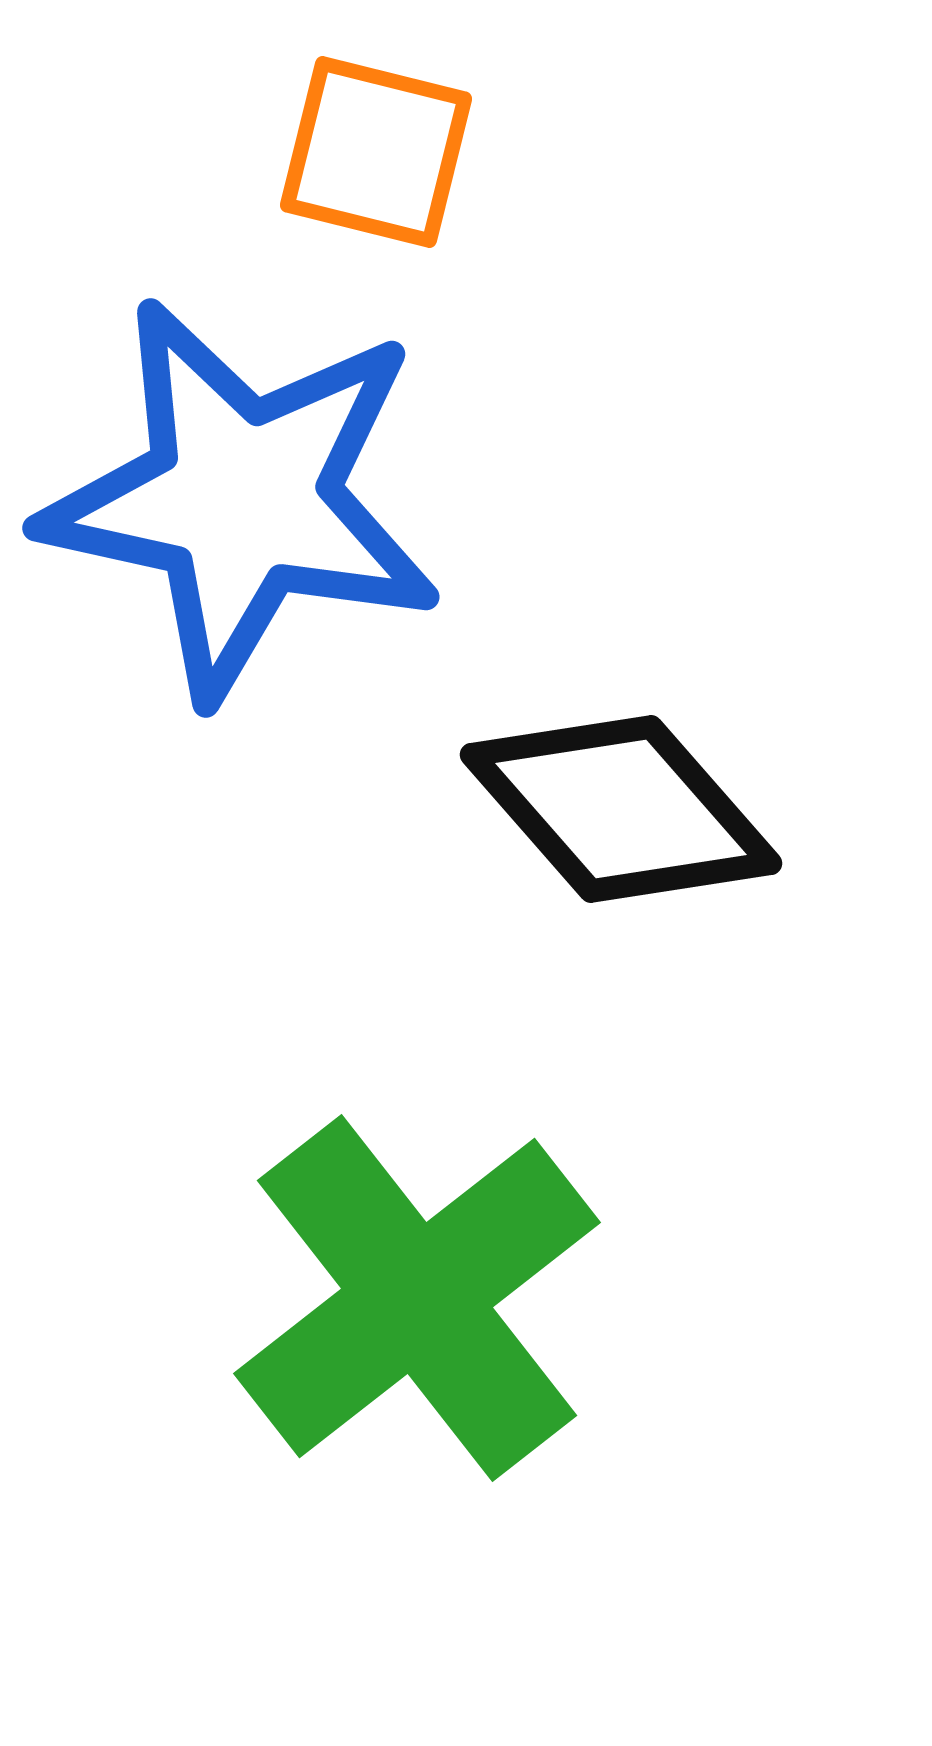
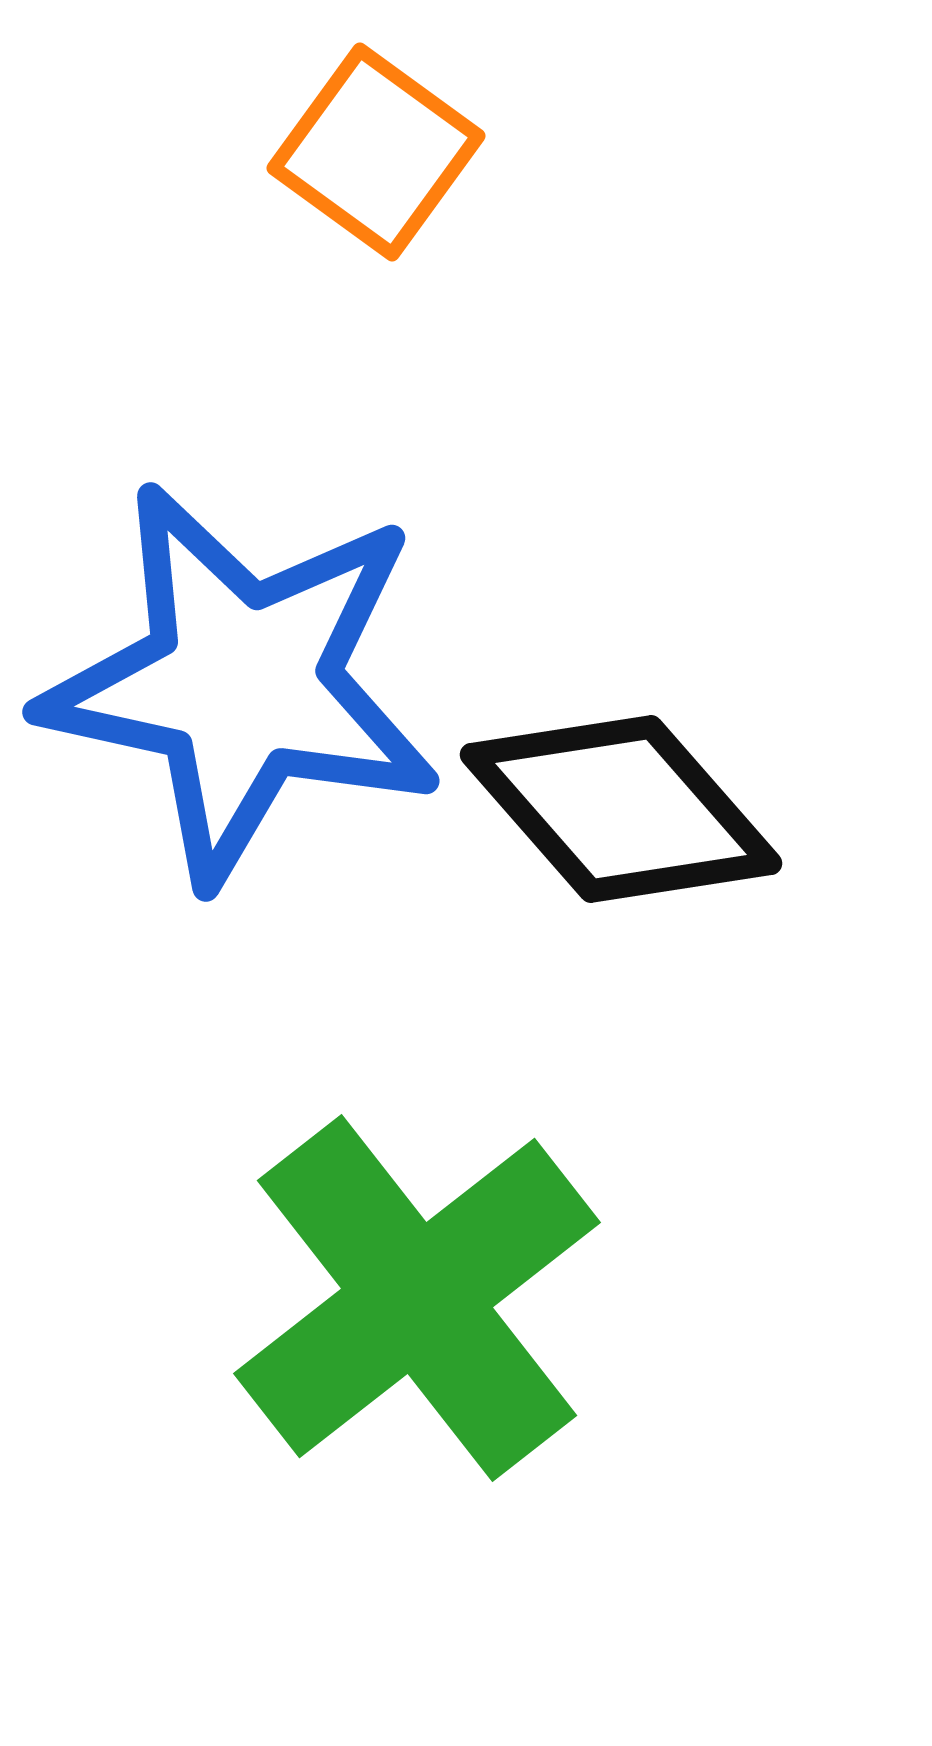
orange square: rotated 22 degrees clockwise
blue star: moved 184 px down
